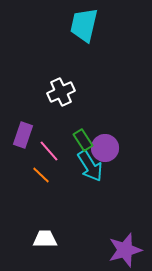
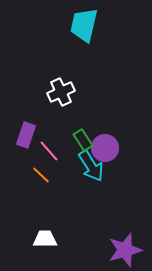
purple rectangle: moved 3 px right
cyan arrow: moved 1 px right
